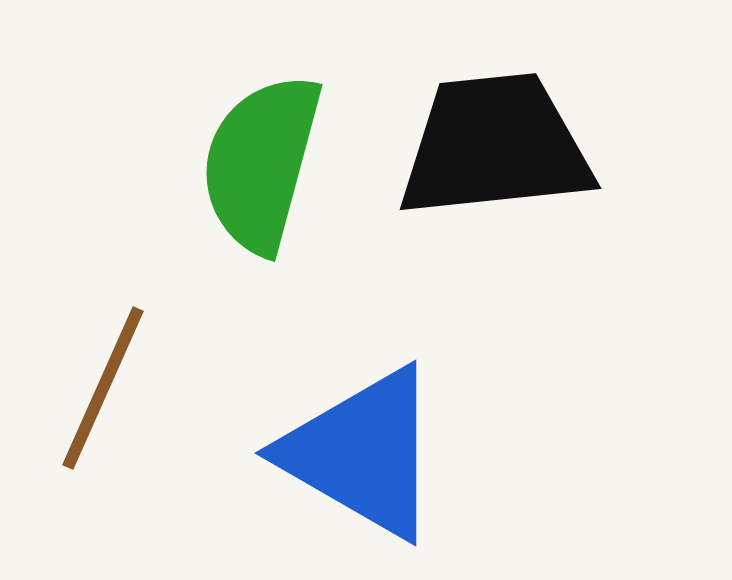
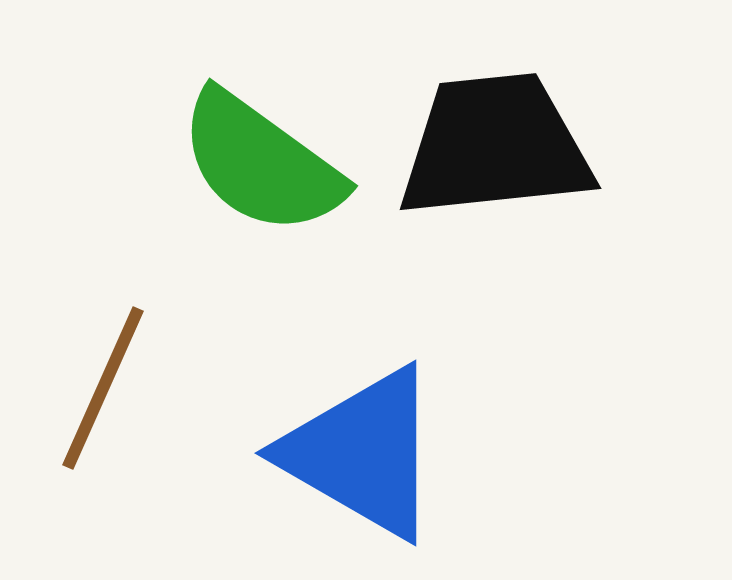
green semicircle: rotated 69 degrees counterclockwise
